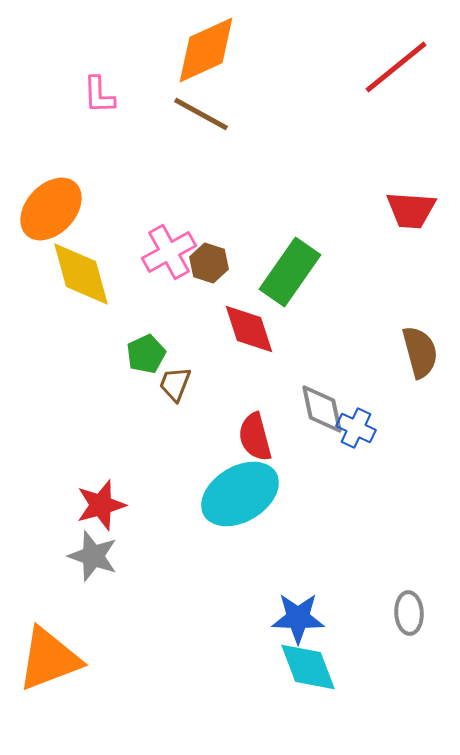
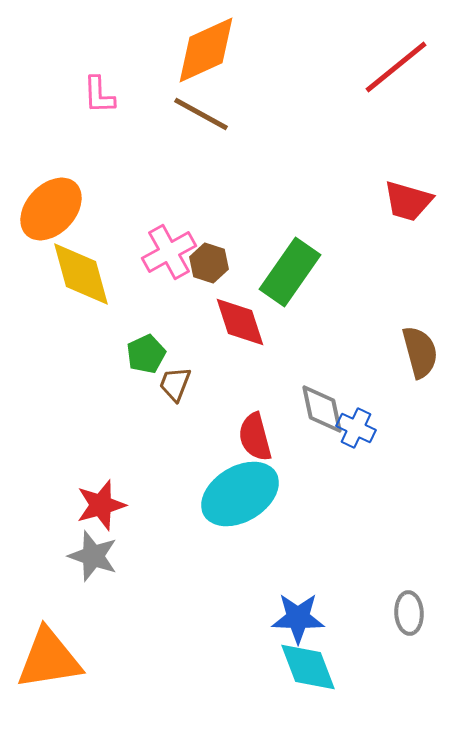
red trapezoid: moved 3 px left, 9 px up; rotated 12 degrees clockwise
red diamond: moved 9 px left, 7 px up
orange triangle: rotated 12 degrees clockwise
